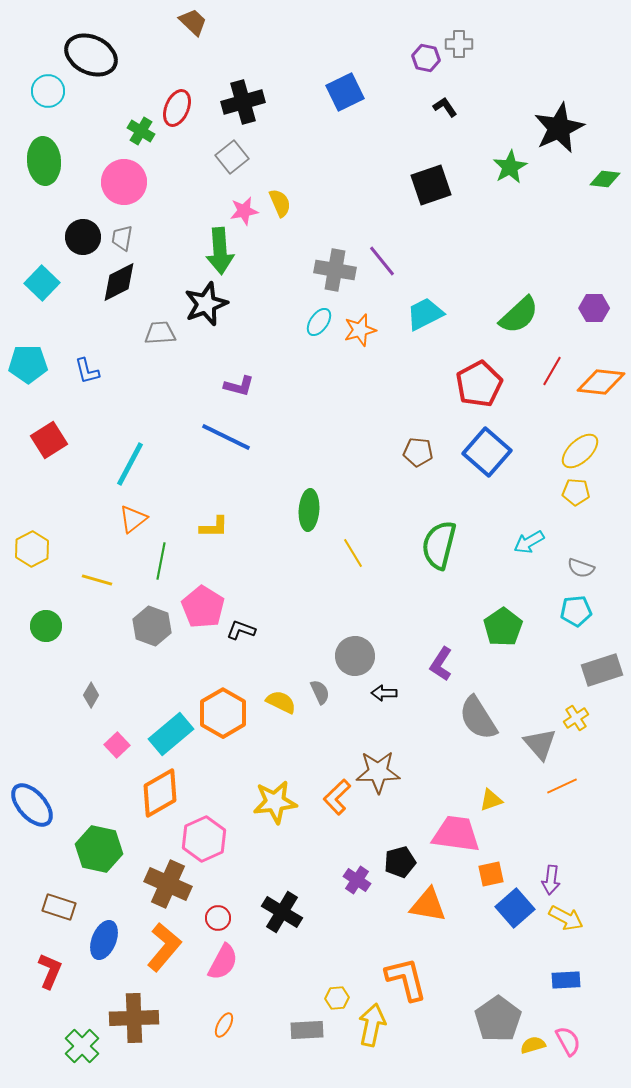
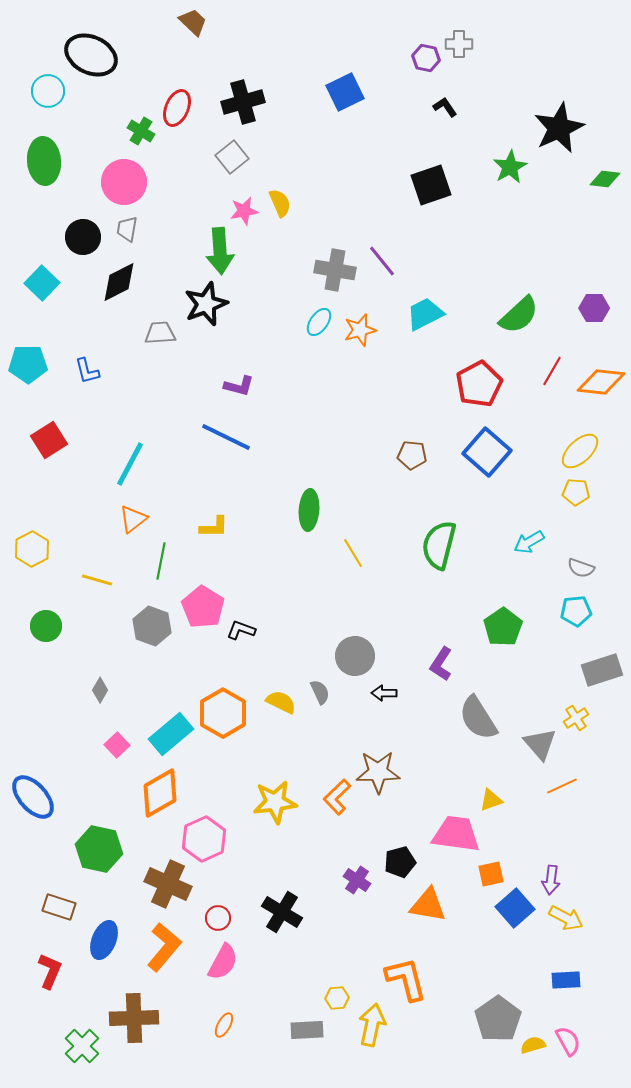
gray trapezoid at (122, 238): moved 5 px right, 9 px up
brown pentagon at (418, 452): moved 6 px left, 3 px down
gray diamond at (91, 695): moved 9 px right, 5 px up
blue ellipse at (32, 805): moved 1 px right, 8 px up
